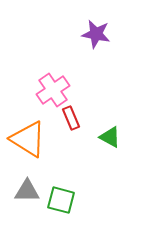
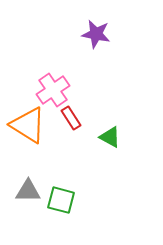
red rectangle: rotated 10 degrees counterclockwise
orange triangle: moved 14 px up
gray triangle: moved 1 px right
